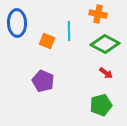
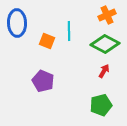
orange cross: moved 9 px right, 1 px down; rotated 36 degrees counterclockwise
red arrow: moved 2 px left, 2 px up; rotated 96 degrees counterclockwise
